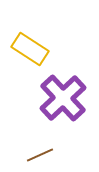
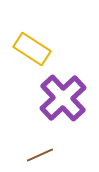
yellow rectangle: moved 2 px right
